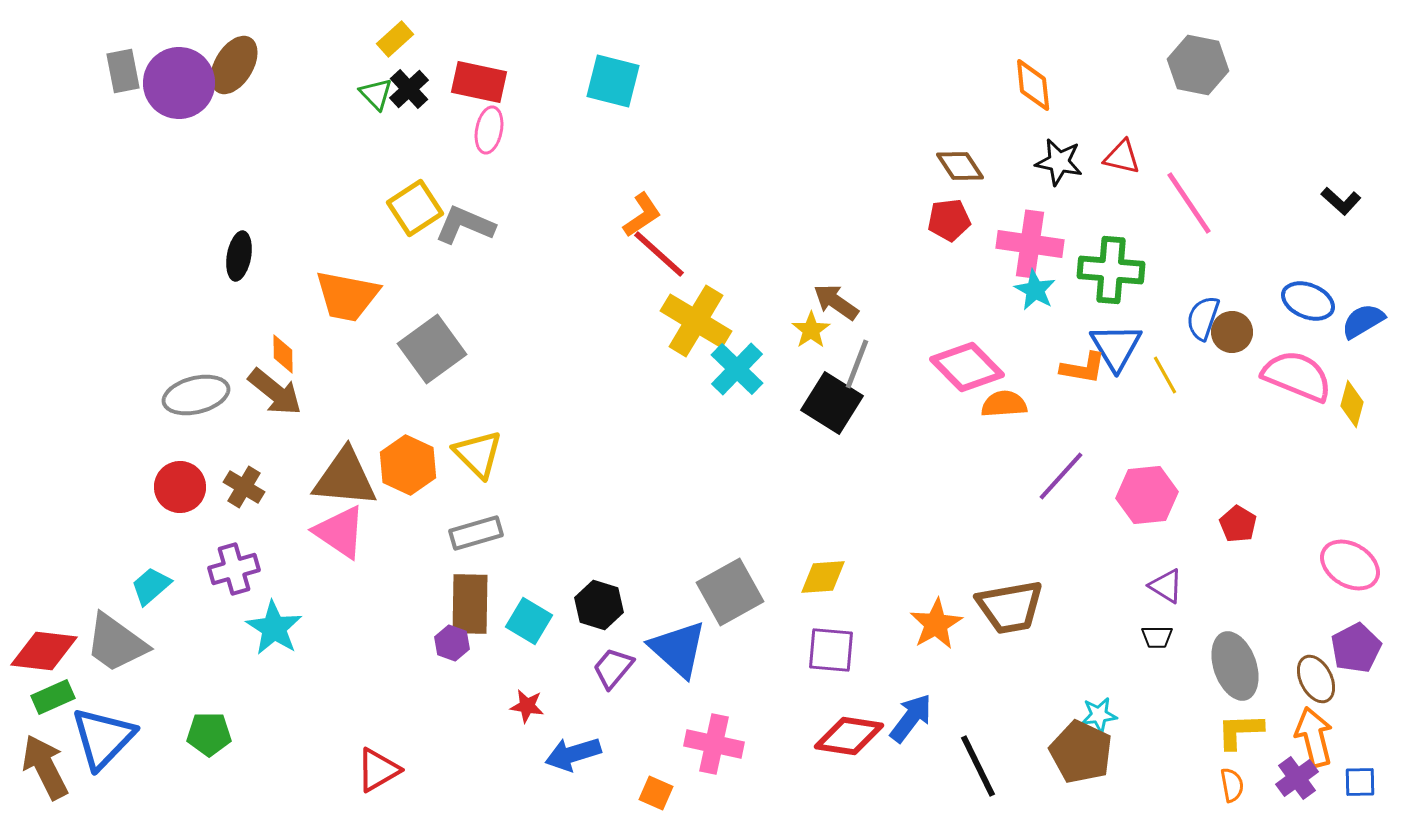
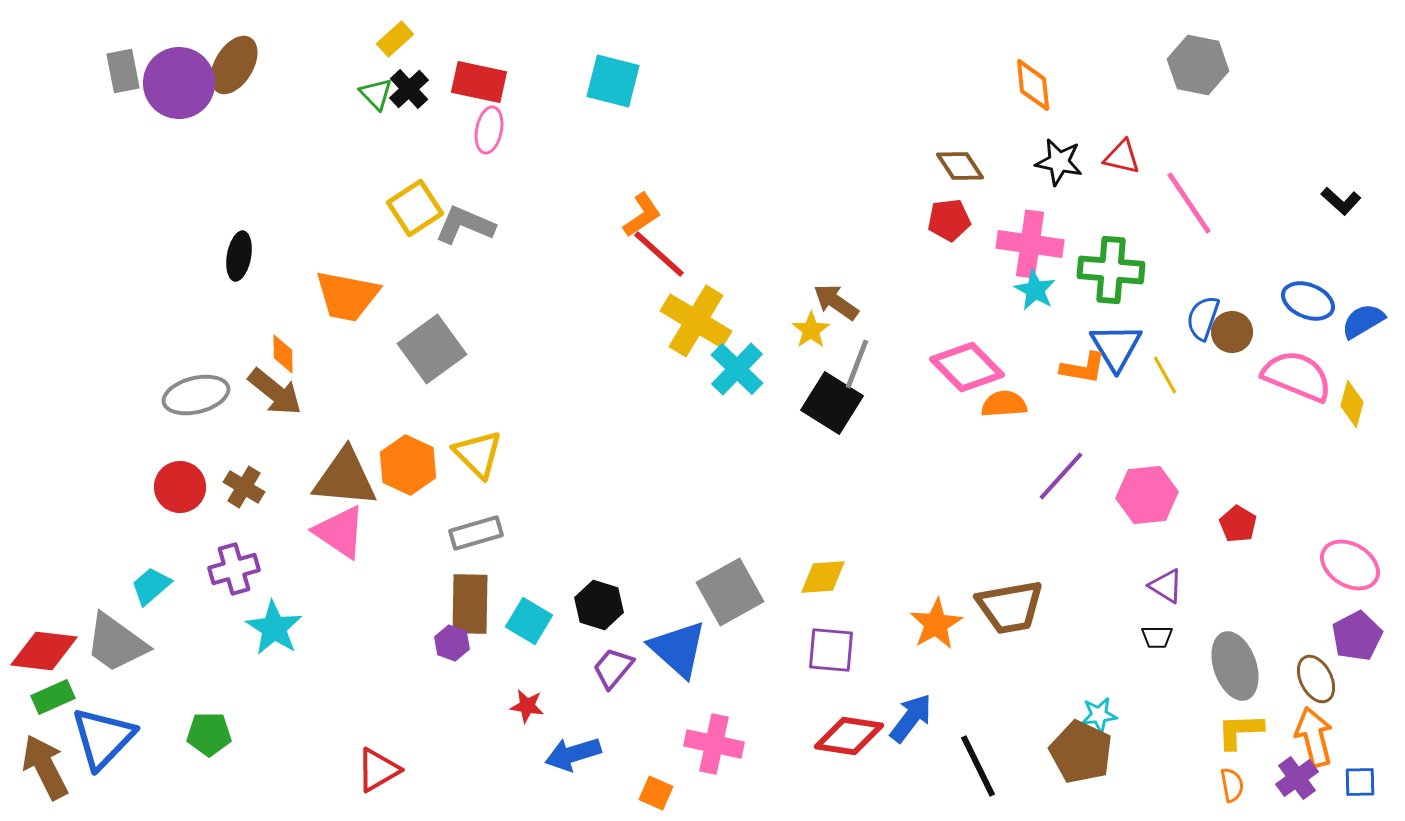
purple pentagon at (1356, 648): moved 1 px right, 12 px up
